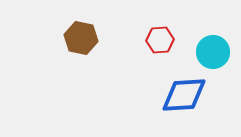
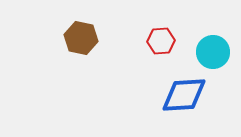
red hexagon: moved 1 px right, 1 px down
